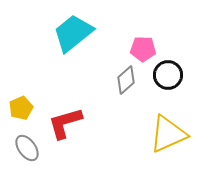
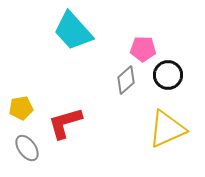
cyan trapezoid: moved 2 px up; rotated 93 degrees counterclockwise
yellow pentagon: rotated 15 degrees clockwise
yellow triangle: moved 1 px left, 5 px up
